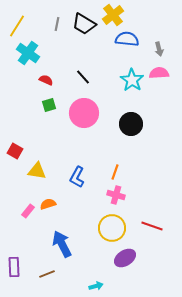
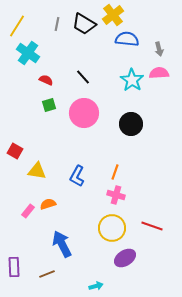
blue L-shape: moved 1 px up
